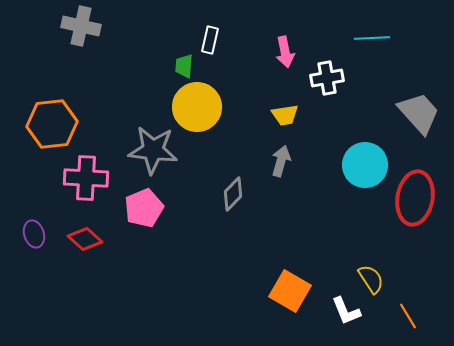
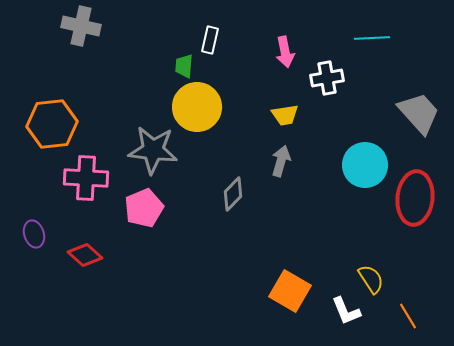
red ellipse: rotated 4 degrees counterclockwise
red diamond: moved 16 px down
